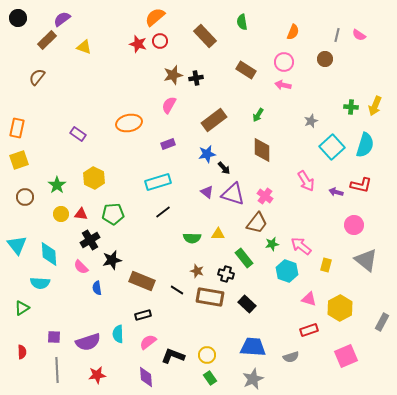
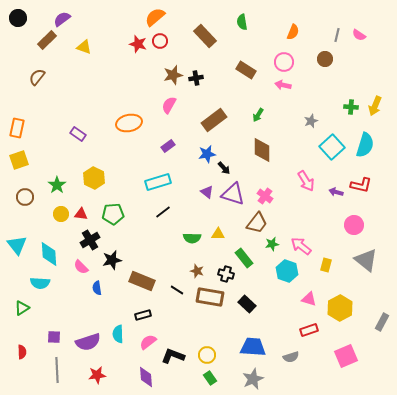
purple rectangle at (168, 144): moved 2 px down; rotated 16 degrees counterclockwise
